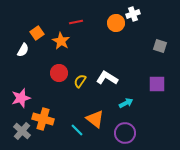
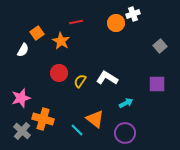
gray square: rotated 32 degrees clockwise
